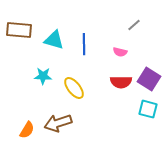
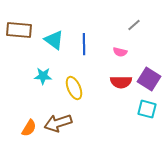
cyan triangle: rotated 20 degrees clockwise
yellow ellipse: rotated 15 degrees clockwise
cyan square: moved 1 px left
orange semicircle: moved 2 px right, 2 px up
